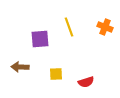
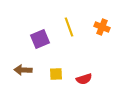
orange cross: moved 3 px left
purple square: rotated 18 degrees counterclockwise
brown arrow: moved 3 px right, 3 px down
red semicircle: moved 2 px left, 3 px up
